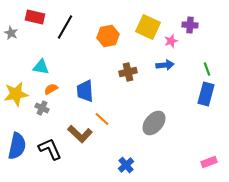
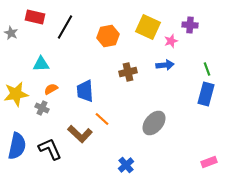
cyan triangle: moved 3 px up; rotated 12 degrees counterclockwise
